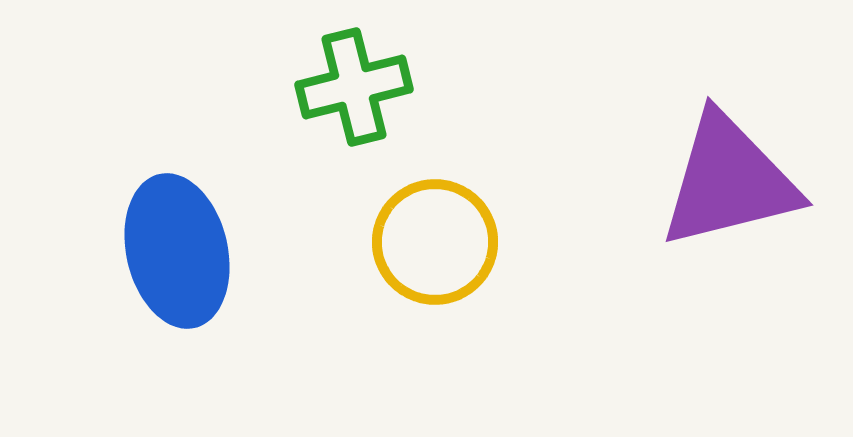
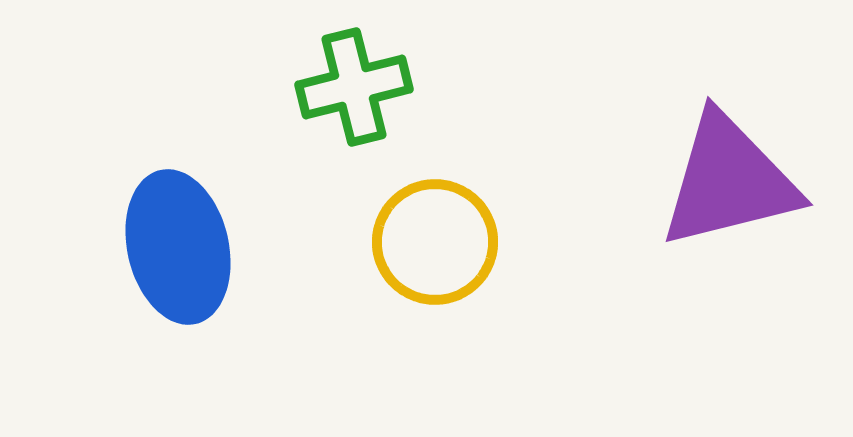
blue ellipse: moved 1 px right, 4 px up
